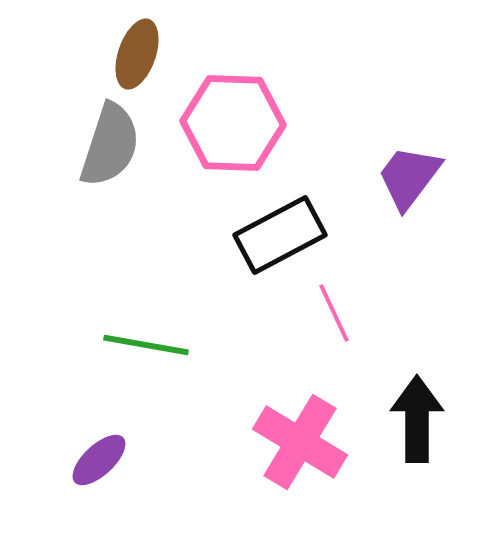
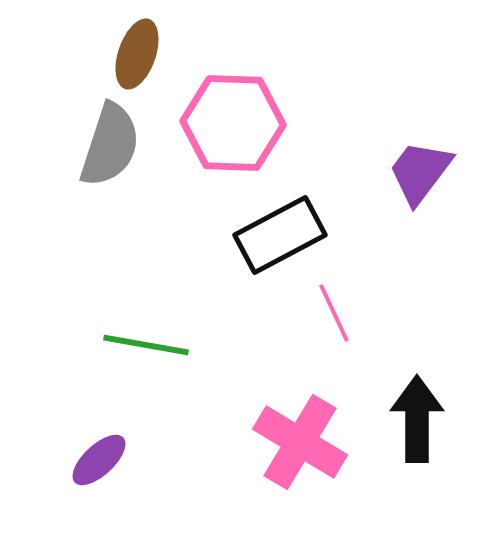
purple trapezoid: moved 11 px right, 5 px up
